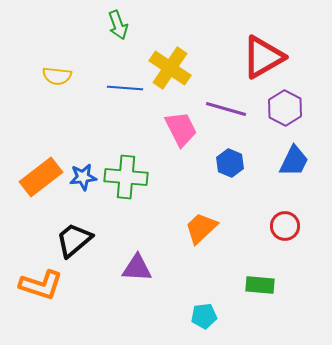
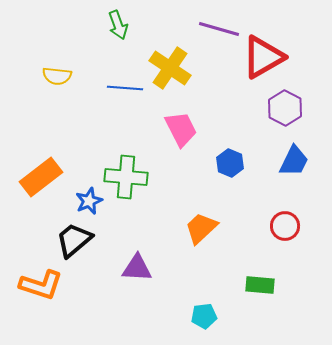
purple line: moved 7 px left, 80 px up
blue star: moved 6 px right, 24 px down; rotated 16 degrees counterclockwise
